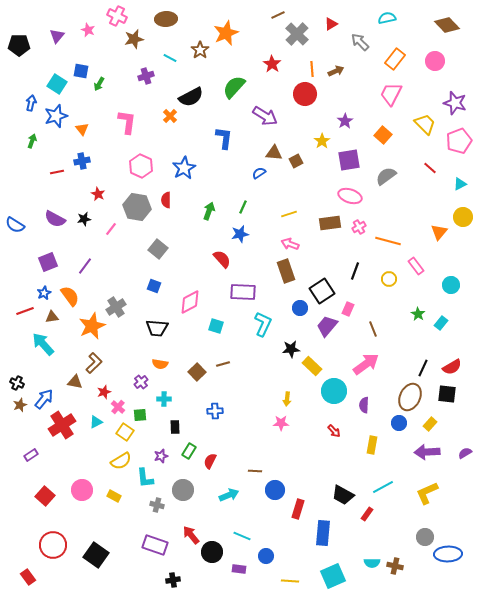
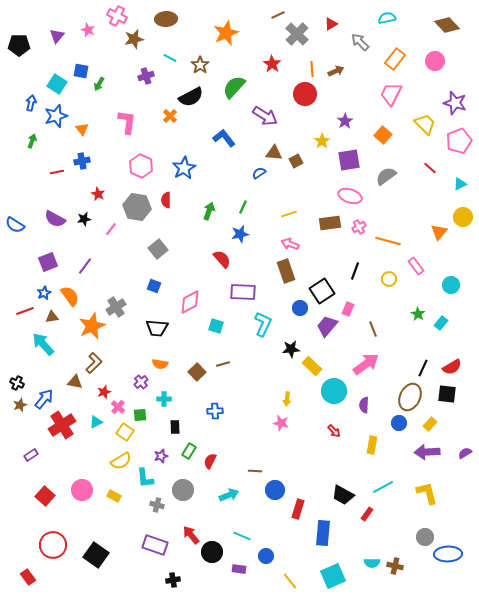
brown star at (200, 50): moved 15 px down
blue L-shape at (224, 138): rotated 45 degrees counterclockwise
gray square at (158, 249): rotated 12 degrees clockwise
pink star at (281, 423): rotated 14 degrees clockwise
yellow L-shape at (427, 493): rotated 100 degrees clockwise
yellow line at (290, 581): rotated 48 degrees clockwise
